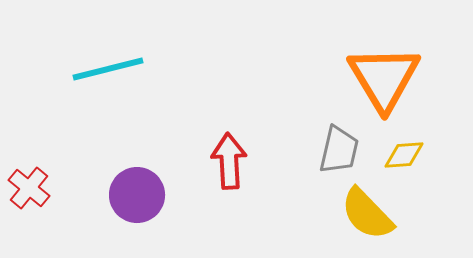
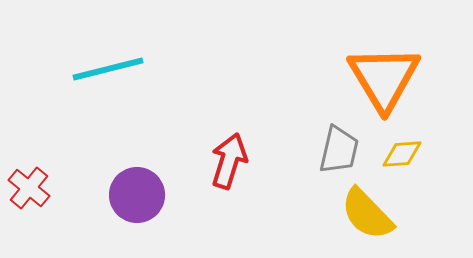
yellow diamond: moved 2 px left, 1 px up
red arrow: rotated 20 degrees clockwise
